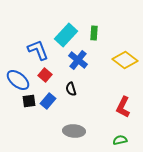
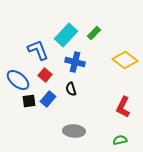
green rectangle: rotated 40 degrees clockwise
blue cross: moved 3 px left, 2 px down; rotated 24 degrees counterclockwise
blue rectangle: moved 2 px up
